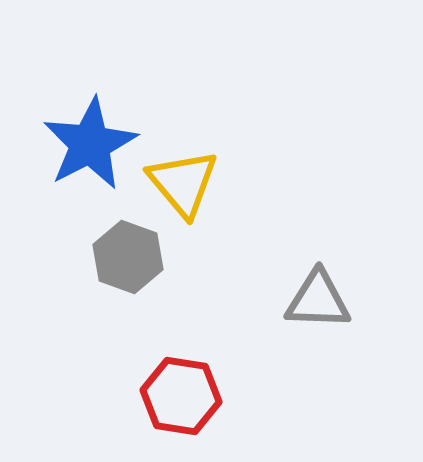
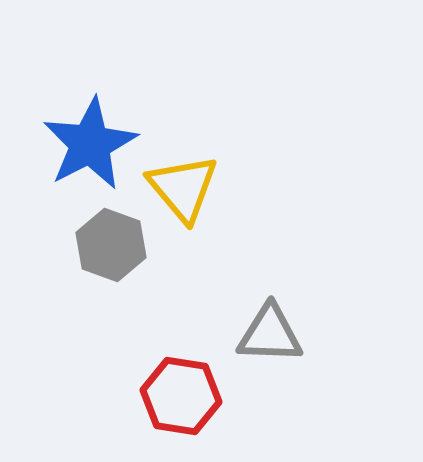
yellow triangle: moved 5 px down
gray hexagon: moved 17 px left, 12 px up
gray triangle: moved 48 px left, 34 px down
